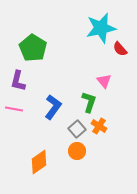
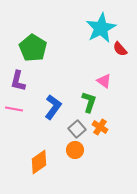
cyan star: rotated 16 degrees counterclockwise
pink triangle: rotated 14 degrees counterclockwise
orange cross: moved 1 px right, 1 px down
orange circle: moved 2 px left, 1 px up
